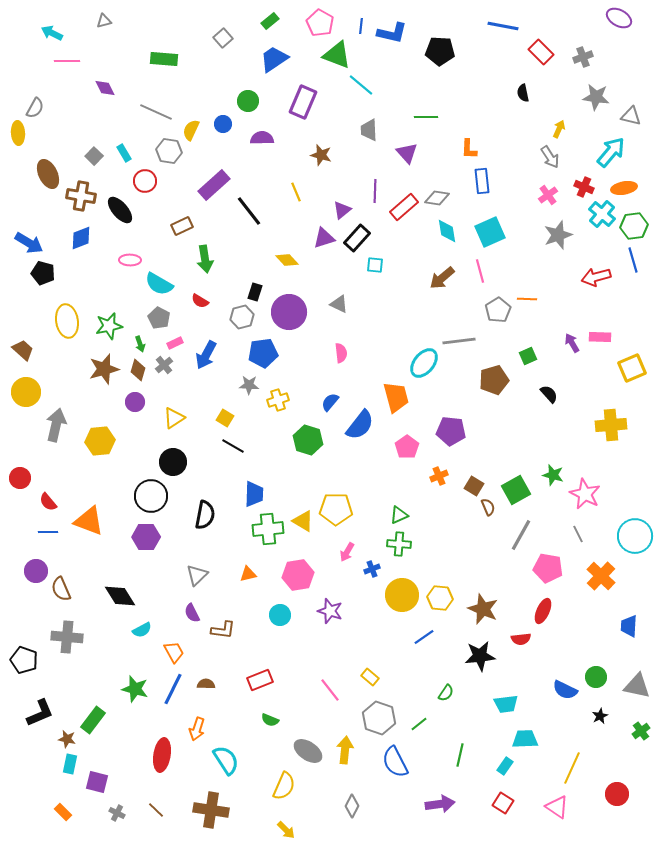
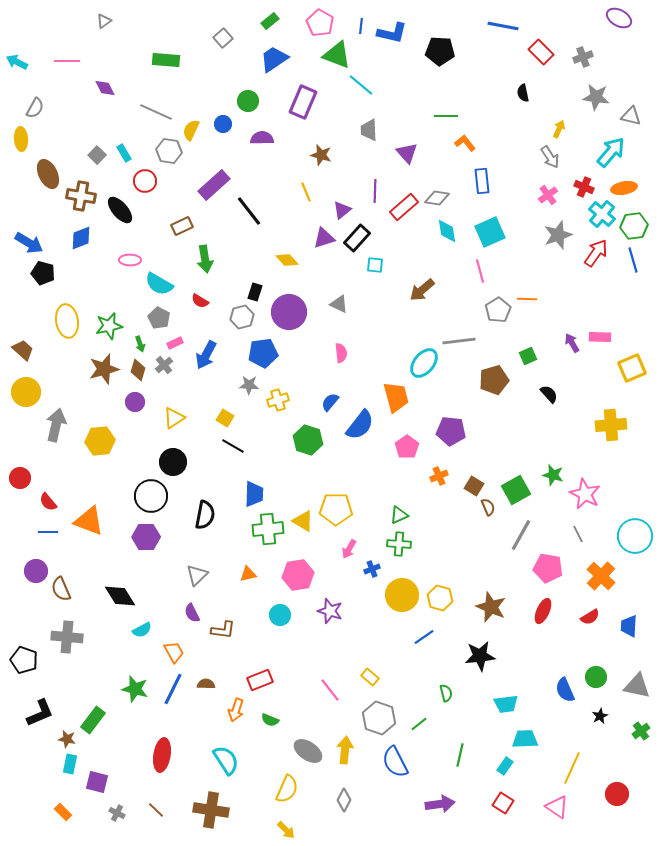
gray triangle at (104, 21): rotated 21 degrees counterclockwise
cyan arrow at (52, 33): moved 35 px left, 29 px down
green rectangle at (164, 59): moved 2 px right, 1 px down
green line at (426, 117): moved 20 px right, 1 px up
yellow ellipse at (18, 133): moved 3 px right, 6 px down
orange L-shape at (469, 149): moved 4 px left, 6 px up; rotated 140 degrees clockwise
gray square at (94, 156): moved 3 px right, 1 px up
yellow line at (296, 192): moved 10 px right
red arrow at (596, 277): moved 24 px up; rotated 140 degrees clockwise
brown arrow at (442, 278): moved 20 px left, 12 px down
pink arrow at (347, 552): moved 2 px right, 3 px up
yellow hexagon at (440, 598): rotated 10 degrees clockwise
brown star at (483, 609): moved 8 px right, 2 px up
red semicircle at (521, 639): moved 69 px right, 22 px up; rotated 24 degrees counterclockwise
blue semicircle at (565, 690): rotated 40 degrees clockwise
green semicircle at (446, 693): rotated 48 degrees counterclockwise
orange arrow at (197, 729): moved 39 px right, 19 px up
yellow semicircle at (284, 786): moved 3 px right, 3 px down
gray diamond at (352, 806): moved 8 px left, 6 px up
